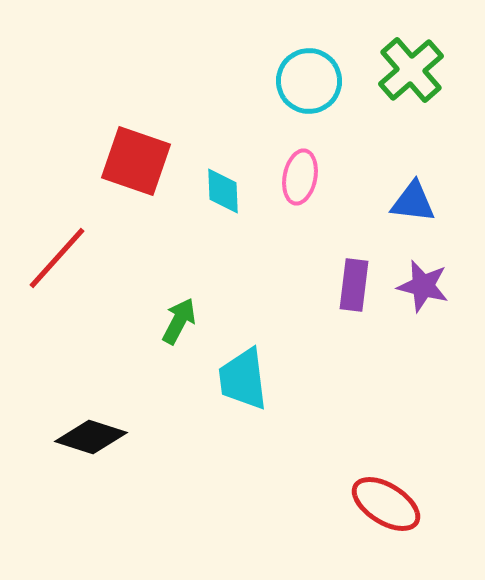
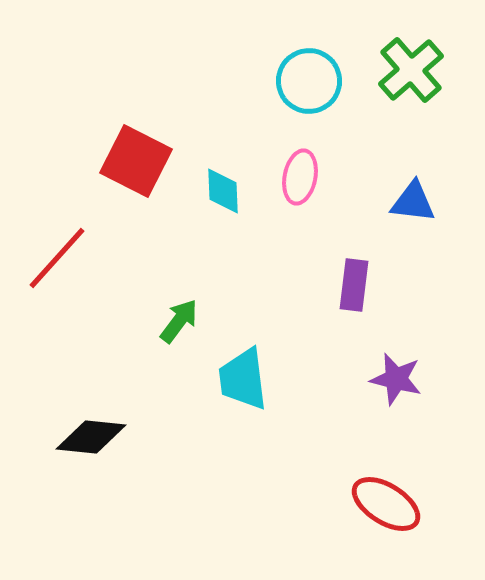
red square: rotated 8 degrees clockwise
purple star: moved 27 px left, 93 px down
green arrow: rotated 9 degrees clockwise
black diamond: rotated 12 degrees counterclockwise
